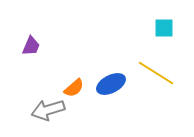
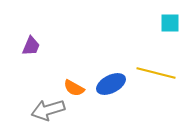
cyan square: moved 6 px right, 5 px up
yellow line: rotated 18 degrees counterclockwise
orange semicircle: rotated 70 degrees clockwise
